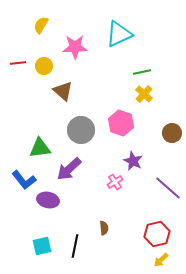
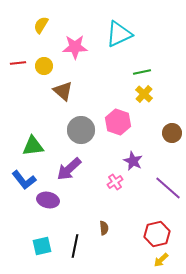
pink hexagon: moved 3 px left, 1 px up
green triangle: moved 7 px left, 2 px up
